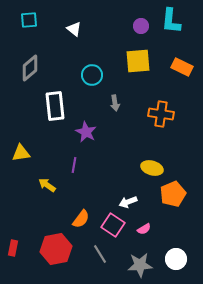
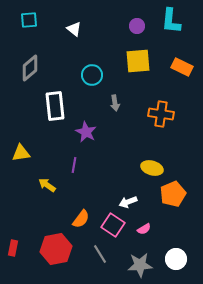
purple circle: moved 4 px left
